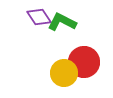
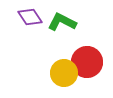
purple diamond: moved 9 px left
red circle: moved 3 px right
